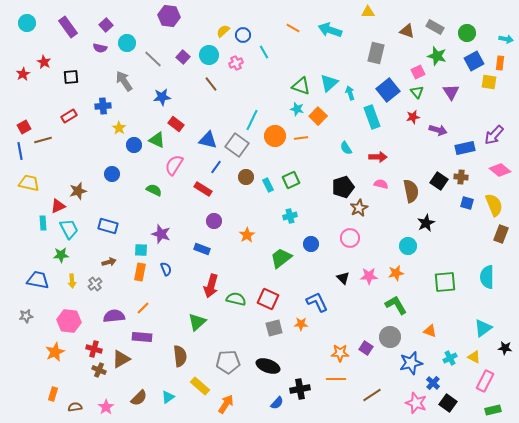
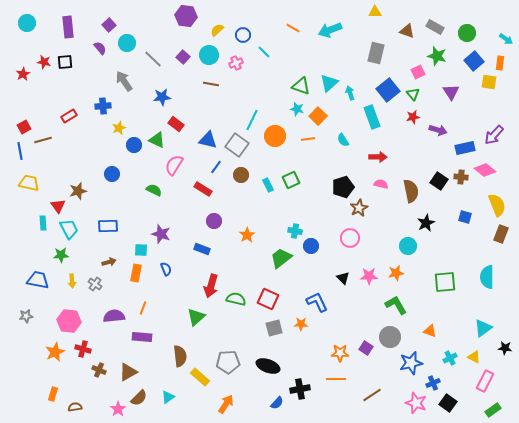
yellow triangle at (368, 12): moved 7 px right
purple hexagon at (169, 16): moved 17 px right
purple square at (106, 25): moved 3 px right
purple rectangle at (68, 27): rotated 30 degrees clockwise
cyan arrow at (330, 30): rotated 40 degrees counterclockwise
yellow semicircle at (223, 31): moved 6 px left, 1 px up
cyan arrow at (506, 39): rotated 24 degrees clockwise
purple semicircle at (100, 48): rotated 144 degrees counterclockwise
cyan line at (264, 52): rotated 16 degrees counterclockwise
blue square at (474, 61): rotated 12 degrees counterclockwise
red star at (44, 62): rotated 16 degrees counterclockwise
black square at (71, 77): moved 6 px left, 15 px up
brown line at (211, 84): rotated 42 degrees counterclockwise
green triangle at (417, 92): moved 4 px left, 2 px down
yellow star at (119, 128): rotated 16 degrees clockwise
orange line at (301, 138): moved 7 px right, 1 px down
cyan semicircle at (346, 148): moved 3 px left, 8 px up
pink diamond at (500, 170): moved 15 px left
brown circle at (246, 177): moved 5 px left, 2 px up
blue square at (467, 203): moved 2 px left, 14 px down
yellow semicircle at (494, 205): moved 3 px right
red triangle at (58, 206): rotated 42 degrees counterclockwise
cyan cross at (290, 216): moved 5 px right, 15 px down; rotated 24 degrees clockwise
blue rectangle at (108, 226): rotated 18 degrees counterclockwise
blue circle at (311, 244): moved 2 px down
orange rectangle at (140, 272): moved 4 px left, 1 px down
gray cross at (95, 284): rotated 16 degrees counterclockwise
orange line at (143, 308): rotated 24 degrees counterclockwise
green triangle at (197, 322): moved 1 px left, 5 px up
red cross at (94, 349): moved 11 px left
brown triangle at (121, 359): moved 7 px right, 13 px down
blue cross at (433, 383): rotated 24 degrees clockwise
yellow rectangle at (200, 386): moved 9 px up
pink star at (106, 407): moved 12 px right, 2 px down
green rectangle at (493, 410): rotated 21 degrees counterclockwise
